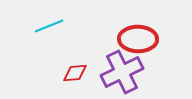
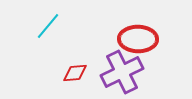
cyan line: moved 1 px left; rotated 28 degrees counterclockwise
